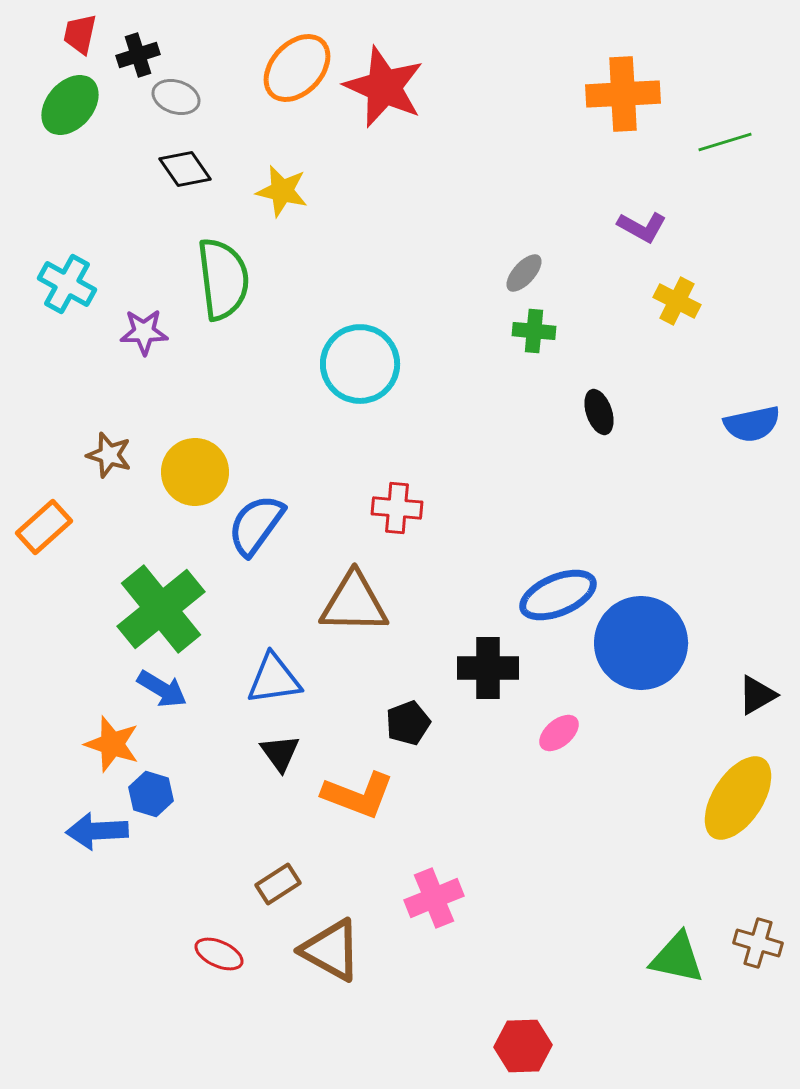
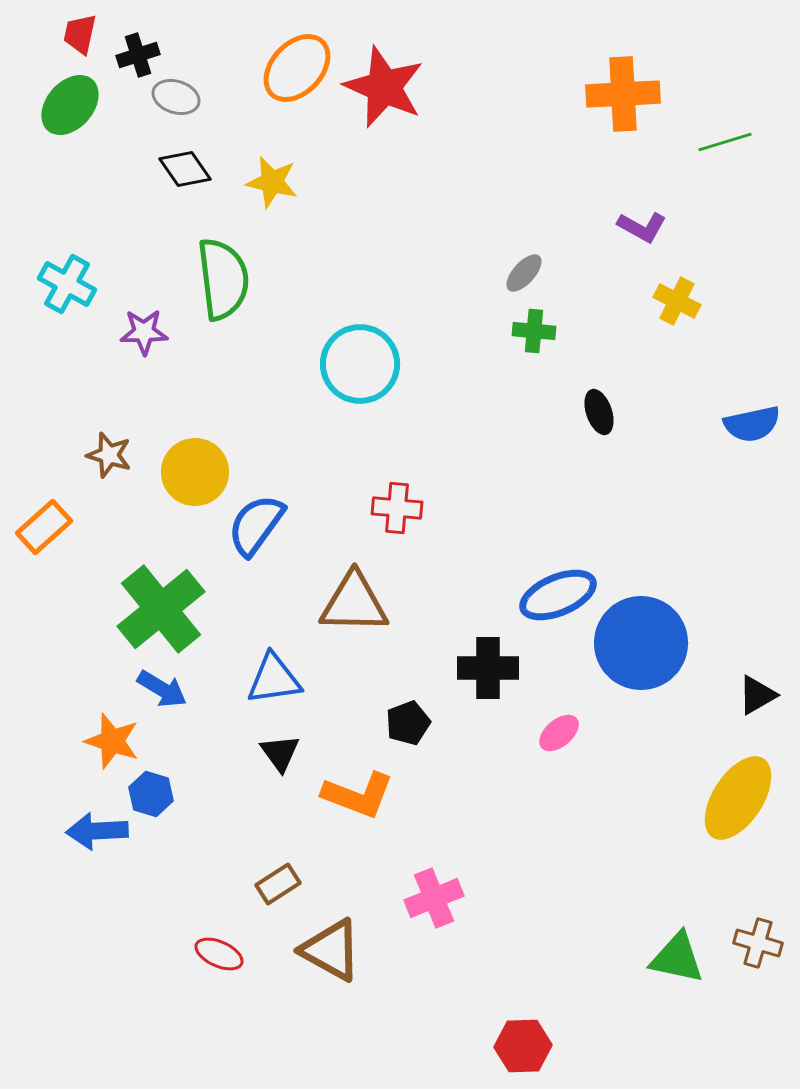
yellow star at (282, 191): moved 10 px left, 9 px up
orange star at (112, 744): moved 3 px up
